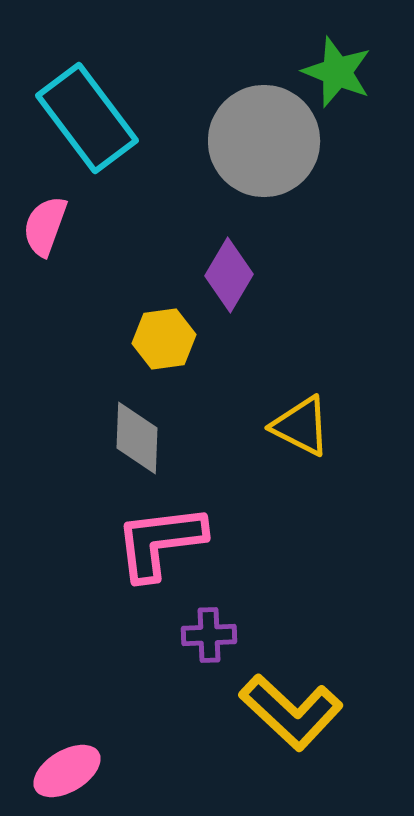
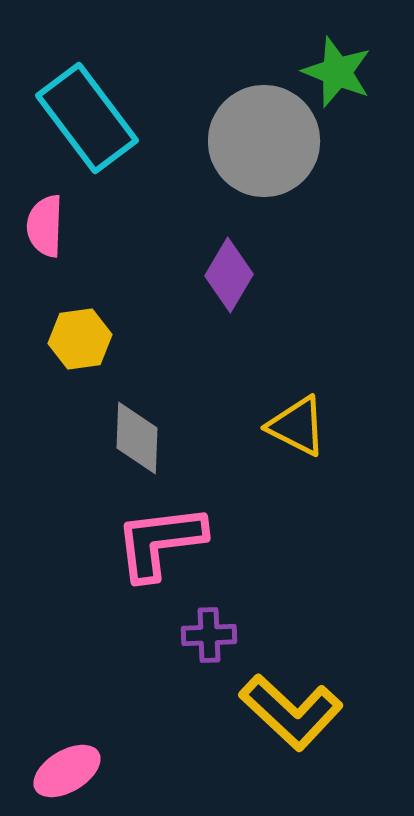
pink semicircle: rotated 18 degrees counterclockwise
yellow hexagon: moved 84 px left
yellow triangle: moved 4 px left
